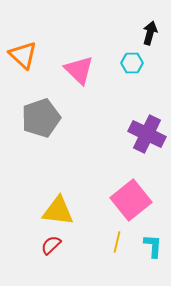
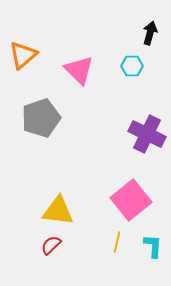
orange triangle: rotated 36 degrees clockwise
cyan hexagon: moved 3 px down
